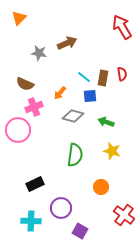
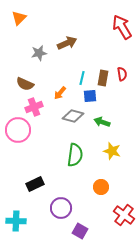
gray star: rotated 21 degrees counterclockwise
cyan line: moved 2 px left, 1 px down; rotated 64 degrees clockwise
green arrow: moved 4 px left
cyan cross: moved 15 px left
